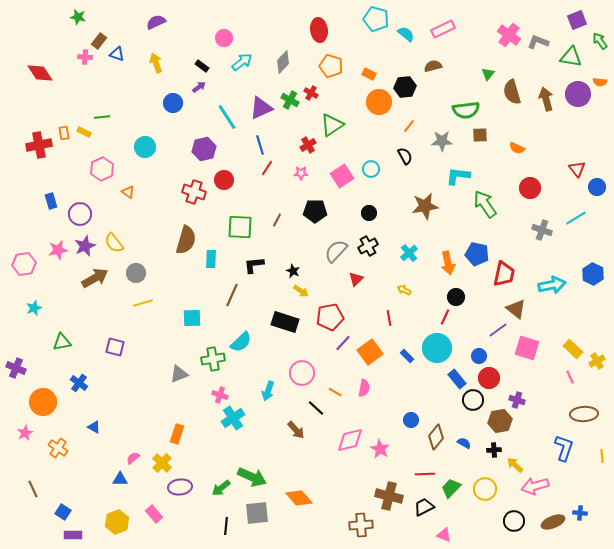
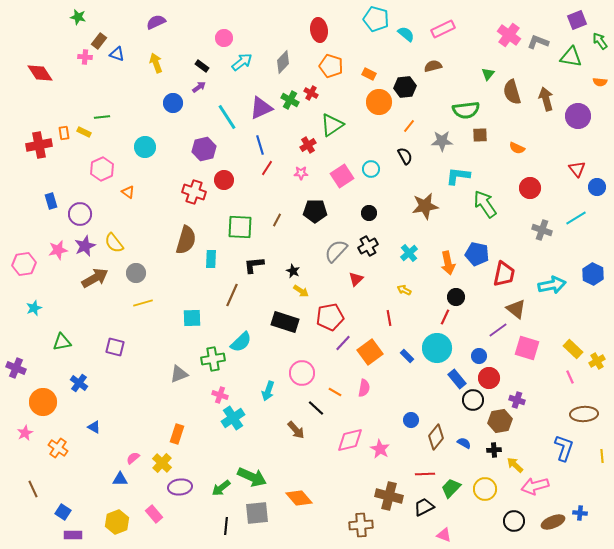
purple circle at (578, 94): moved 22 px down
